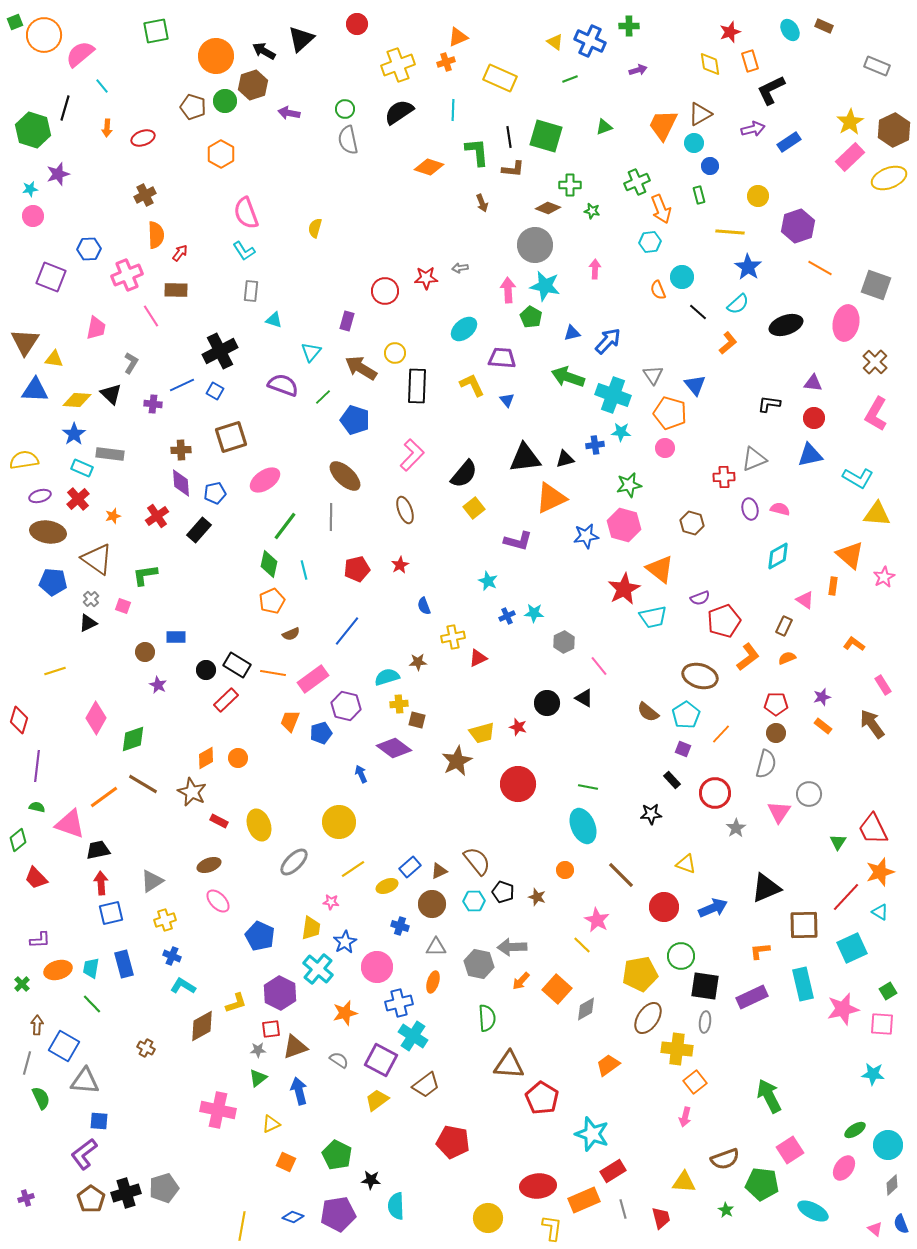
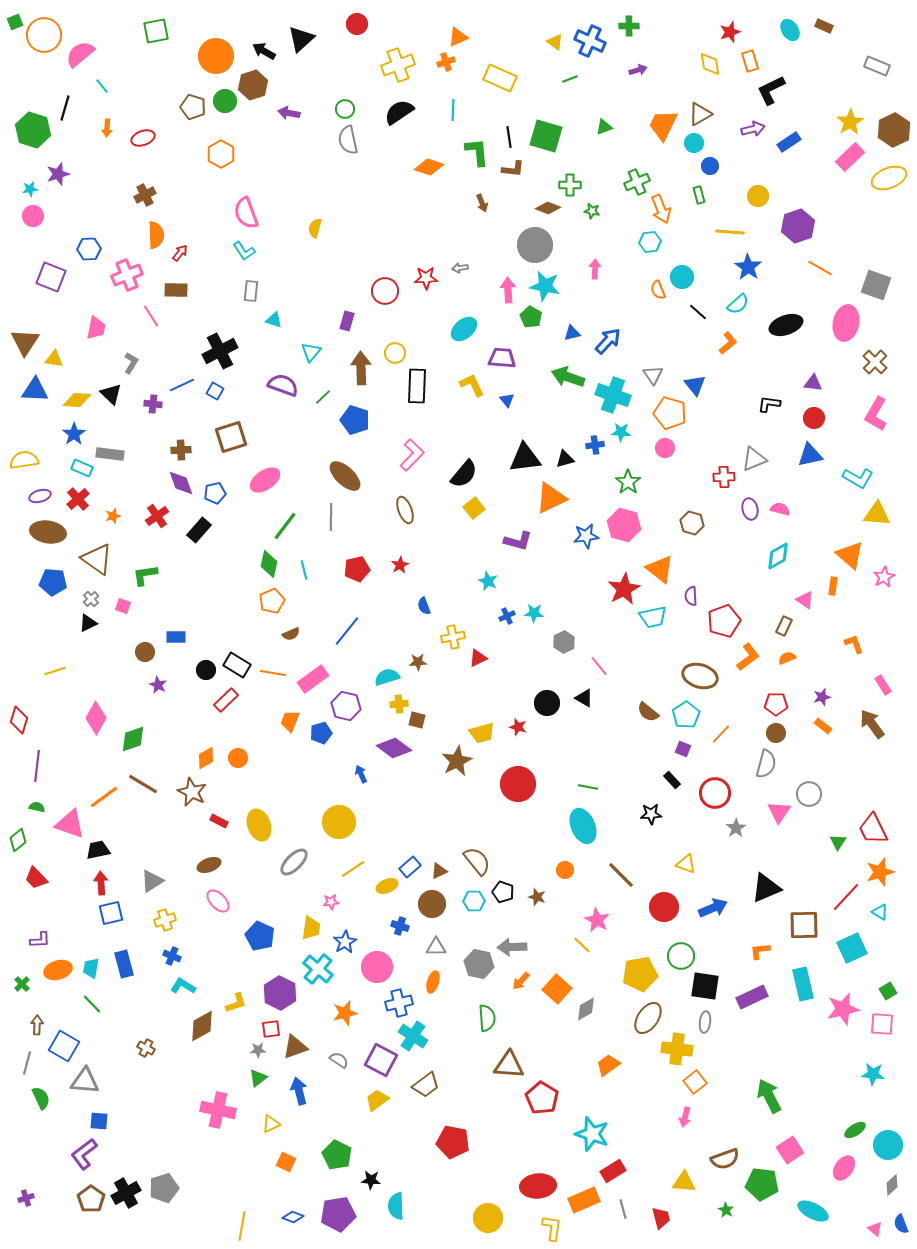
brown arrow at (361, 368): rotated 56 degrees clockwise
purple diamond at (181, 483): rotated 16 degrees counterclockwise
green star at (629, 485): moved 1 px left, 3 px up; rotated 25 degrees counterclockwise
purple semicircle at (700, 598): moved 9 px left, 2 px up; rotated 108 degrees clockwise
orange L-shape at (854, 644): rotated 35 degrees clockwise
pink star at (331, 902): rotated 14 degrees counterclockwise
black cross at (126, 1193): rotated 12 degrees counterclockwise
